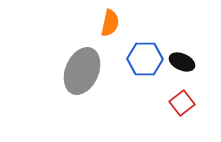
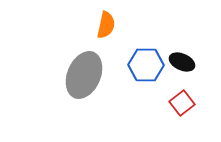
orange semicircle: moved 4 px left, 2 px down
blue hexagon: moved 1 px right, 6 px down
gray ellipse: moved 2 px right, 4 px down
